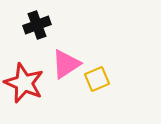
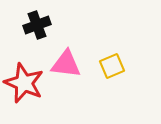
pink triangle: rotated 40 degrees clockwise
yellow square: moved 15 px right, 13 px up
